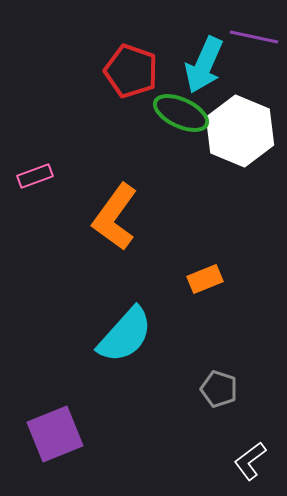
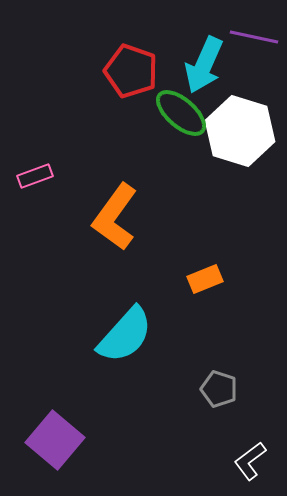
green ellipse: rotated 16 degrees clockwise
white hexagon: rotated 6 degrees counterclockwise
purple square: moved 6 px down; rotated 28 degrees counterclockwise
